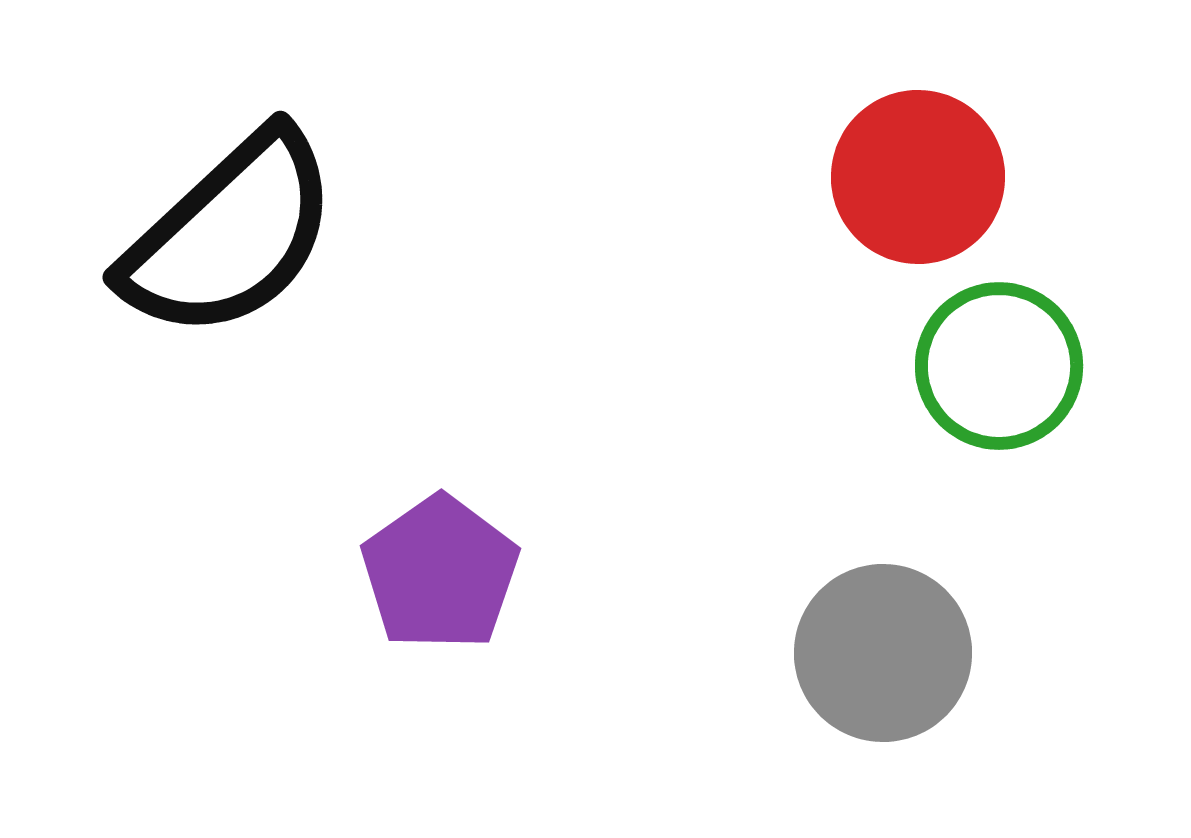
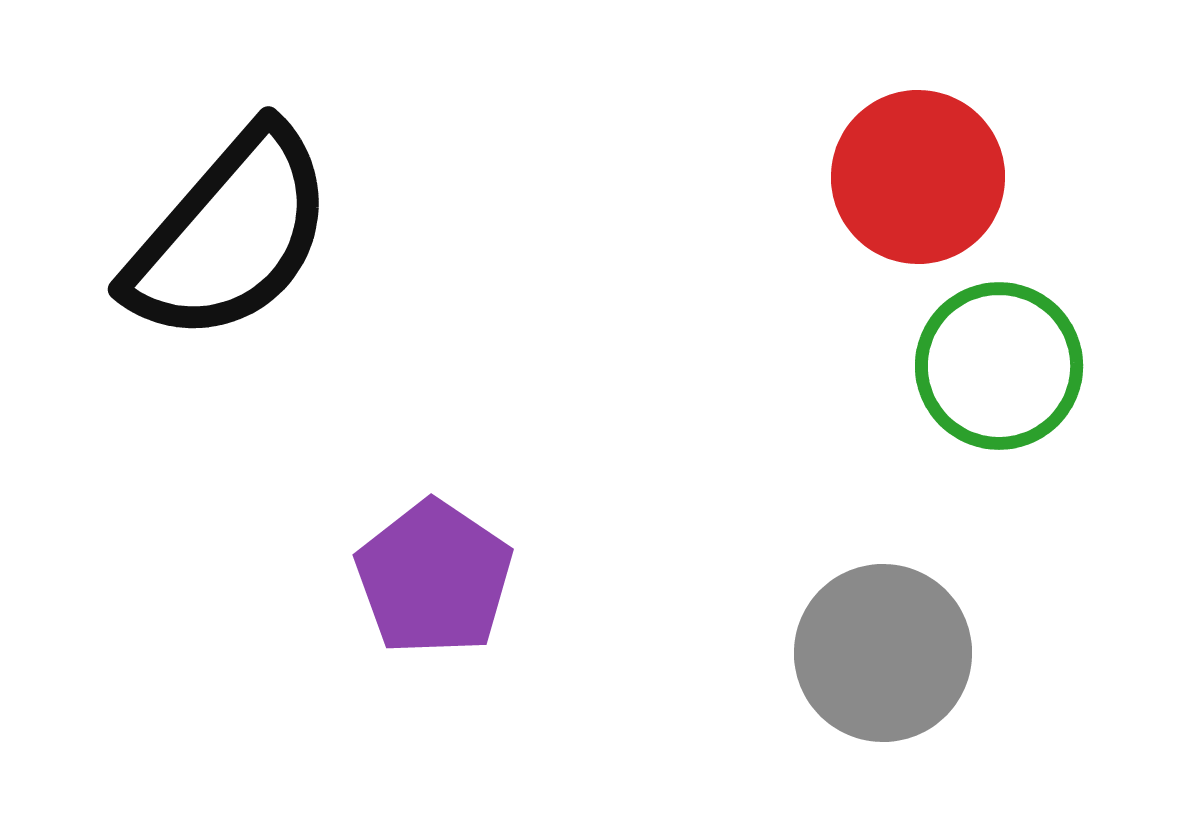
black semicircle: rotated 6 degrees counterclockwise
purple pentagon: moved 6 px left, 5 px down; rotated 3 degrees counterclockwise
